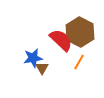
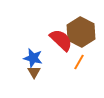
brown hexagon: moved 1 px right
blue star: rotated 24 degrees clockwise
brown triangle: moved 8 px left, 4 px down
